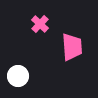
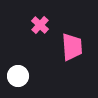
pink cross: moved 1 px down
